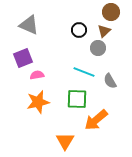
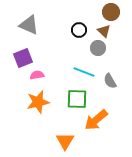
brown triangle: rotated 32 degrees counterclockwise
